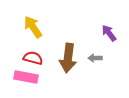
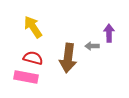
purple arrow: rotated 36 degrees clockwise
gray arrow: moved 3 px left, 12 px up
